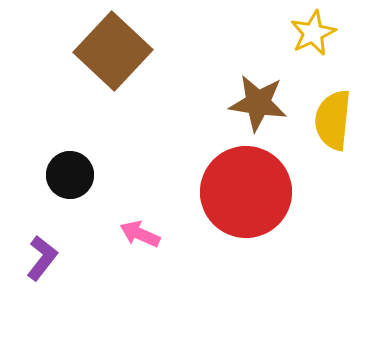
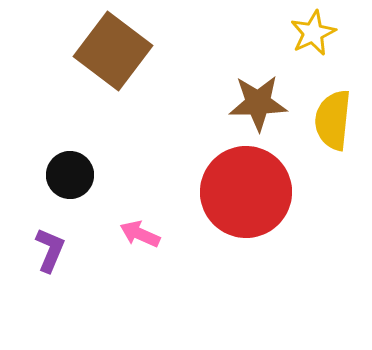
brown square: rotated 6 degrees counterclockwise
brown star: rotated 10 degrees counterclockwise
purple L-shape: moved 8 px right, 8 px up; rotated 15 degrees counterclockwise
